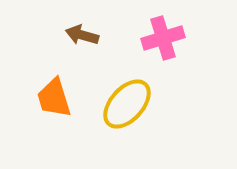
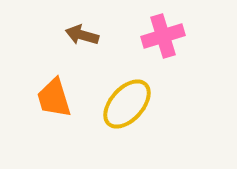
pink cross: moved 2 px up
